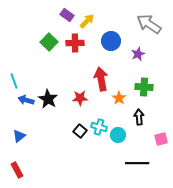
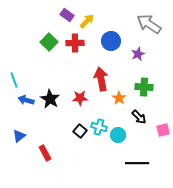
cyan line: moved 1 px up
black star: moved 2 px right
black arrow: rotated 140 degrees clockwise
pink square: moved 2 px right, 9 px up
red rectangle: moved 28 px right, 17 px up
